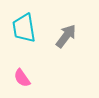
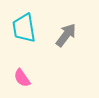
gray arrow: moved 1 px up
